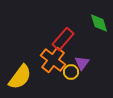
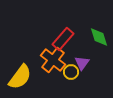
green diamond: moved 14 px down
